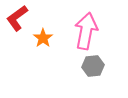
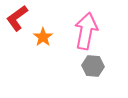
orange star: moved 1 px up
gray hexagon: rotated 10 degrees clockwise
